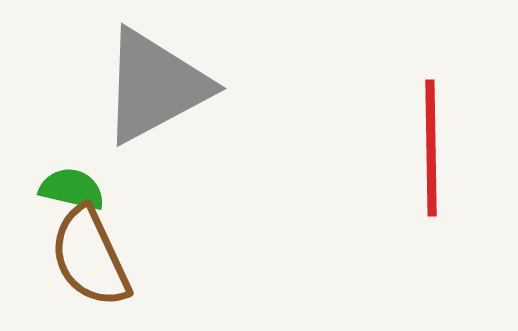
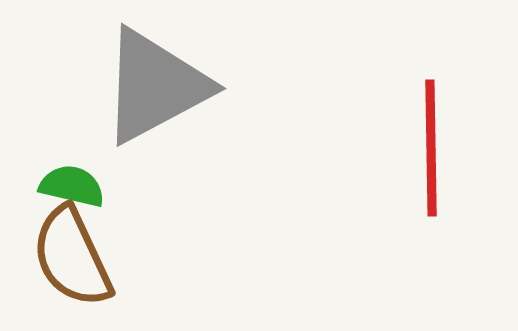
green semicircle: moved 3 px up
brown semicircle: moved 18 px left
